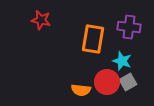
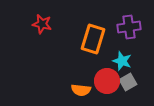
red star: moved 1 px right, 4 px down
purple cross: rotated 15 degrees counterclockwise
orange rectangle: rotated 8 degrees clockwise
red circle: moved 1 px up
